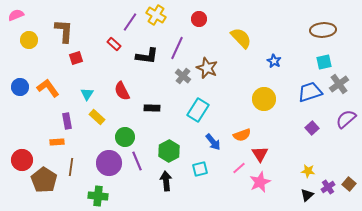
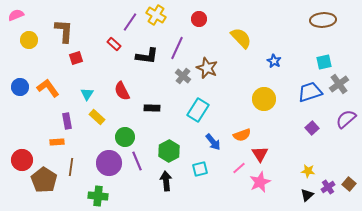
brown ellipse at (323, 30): moved 10 px up
